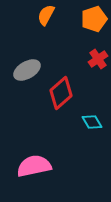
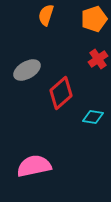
orange semicircle: rotated 10 degrees counterclockwise
cyan diamond: moved 1 px right, 5 px up; rotated 50 degrees counterclockwise
